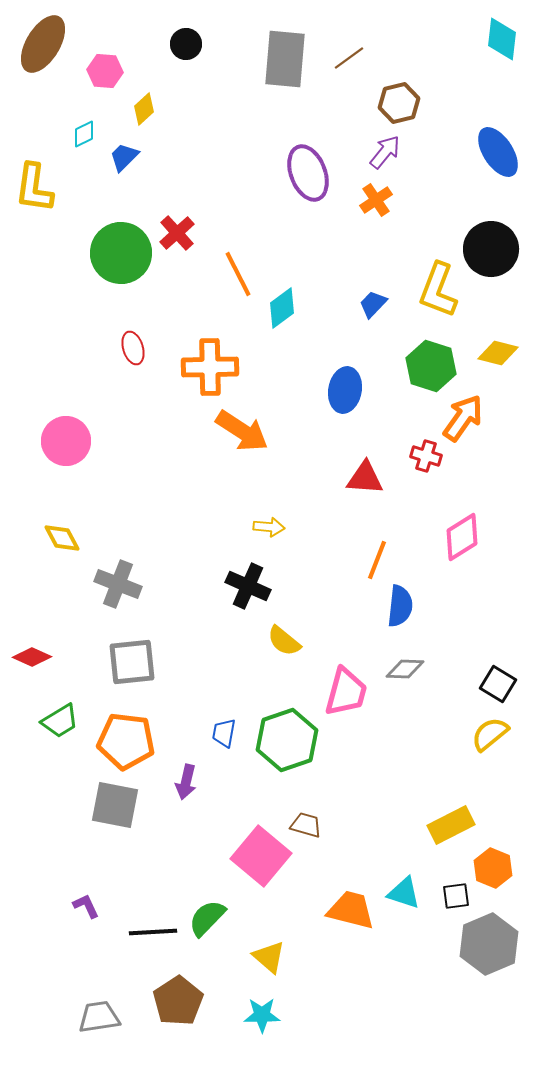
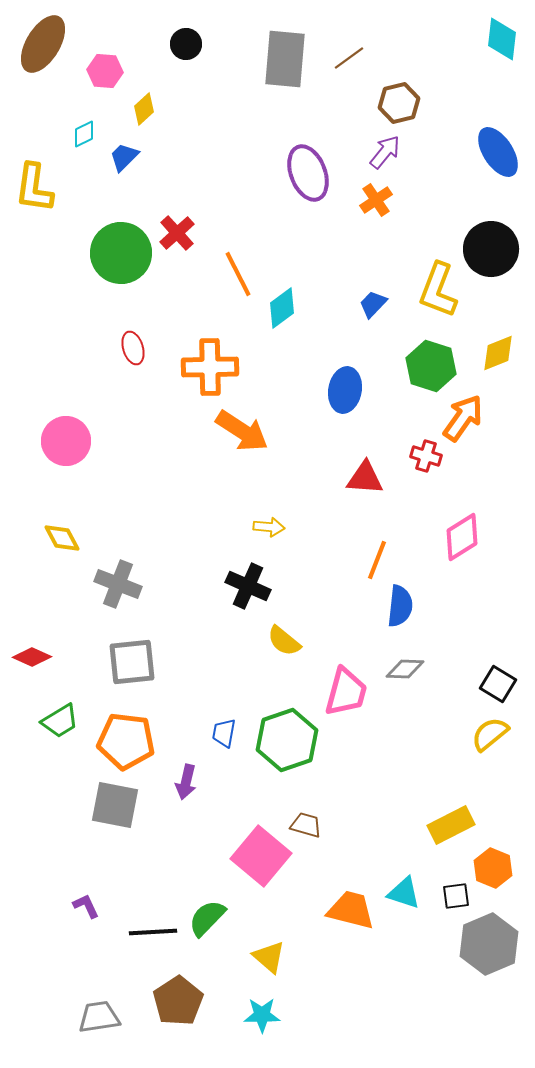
yellow diamond at (498, 353): rotated 36 degrees counterclockwise
